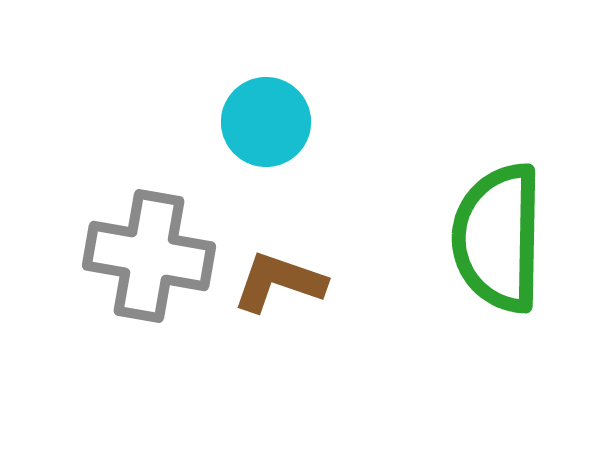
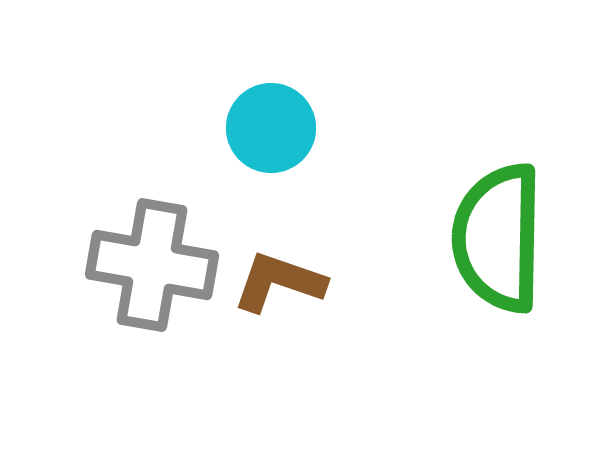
cyan circle: moved 5 px right, 6 px down
gray cross: moved 3 px right, 9 px down
